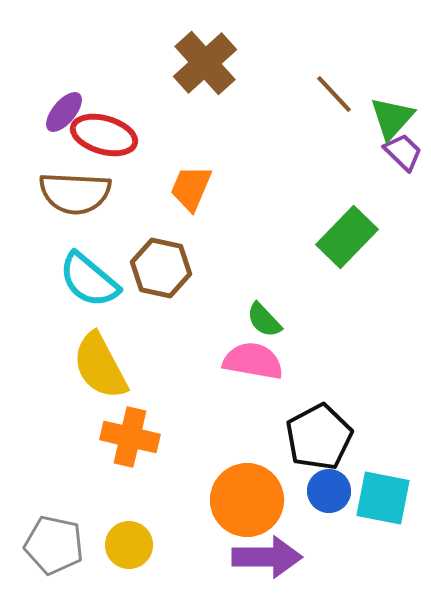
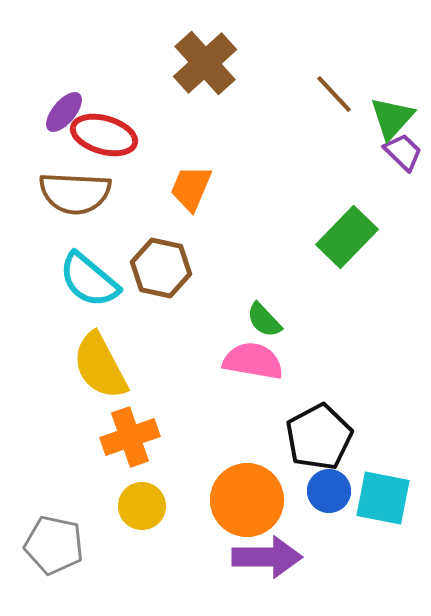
orange cross: rotated 32 degrees counterclockwise
yellow circle: moved 13 px right, 39 px up
